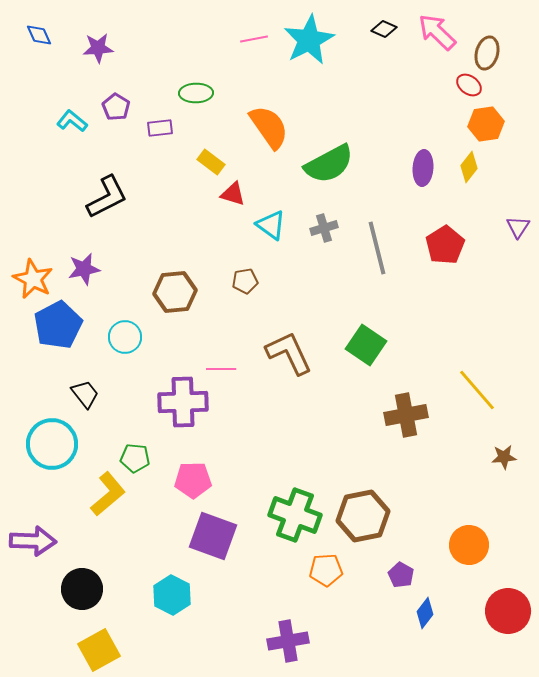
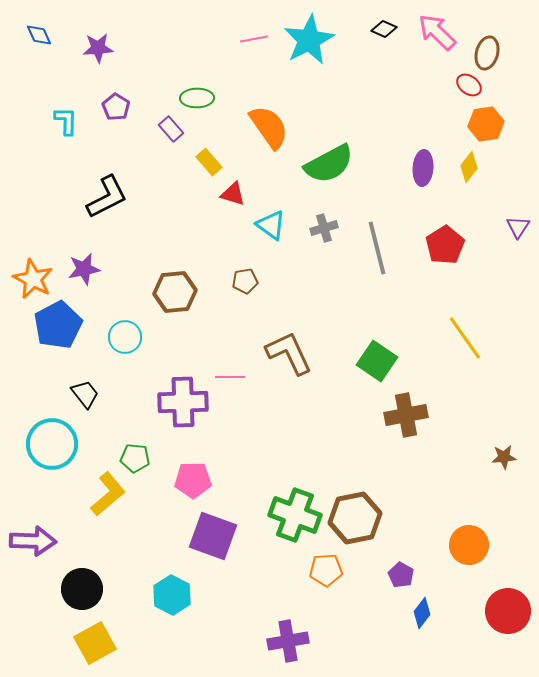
green ellipse at (196, 93): moved 1 px right, 5 px down
cyan L-shape at (72, 121): moved 6 px left; rotated 52 degrees clockwise
purple rectangle at (160, 128): moved 11 px right, 1 px down; rotated 55 degrees clockwise
yellow rectangle at (211, 162): moved 2 px left; rotated 12 degrees clockwise
green square at (366, 345): moved 11 px right, 16 px down
pink line at (221, 369): moved 9 px right, 8 px down
yellow line at (477, 390): moved 12 px left, 52 px up; rotated 6 degrees clockwise
brown hexagon at (363, 516): moved 8 px left, 2 px down
blue diamond at (425, 613): moved 3 px left
yellow square at (99, 650): moved 4 px left, 7 px up
